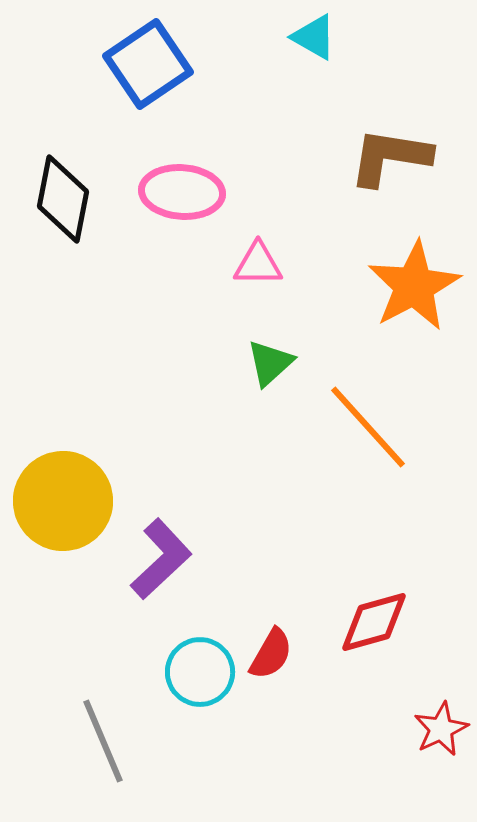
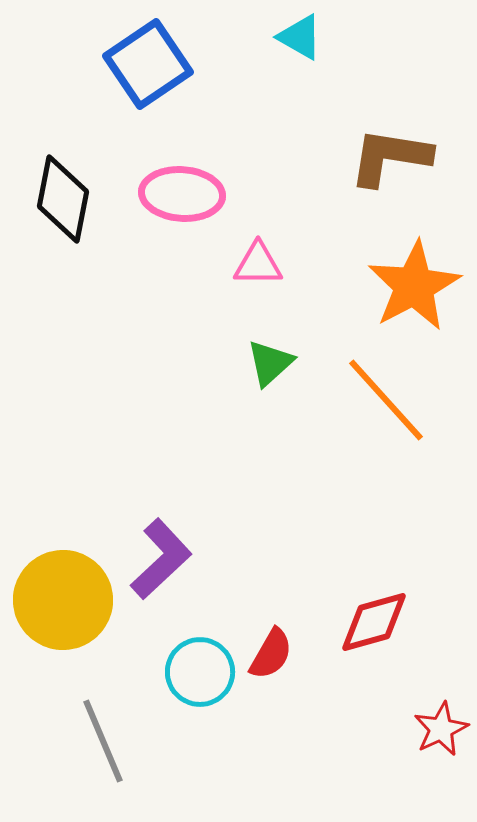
cyan triangle: moved 14 px left
pink ellipse: moved 2 px down
orange line: moved 18 px right, 27 px up
yellow circle: moved 99 px down
